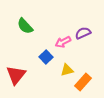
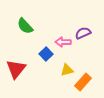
pink arrow: rotated 28 degrees clockwise
blue square: moved 3 px up
red triangle: moved 6 px up
